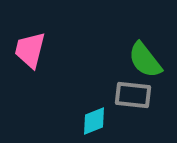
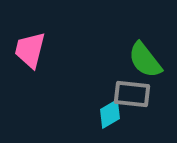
gray rectangle: moved 1 px left, 1 px up
cyan diamond: moved 16 px right, 7 px up; rotated 8 degrees counterclockwise
